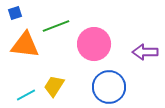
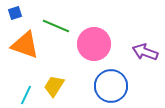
green line: rotated 44 degrees clockwise
orange triangle: rotated 12 degrees clockwise
purple arrow: rotated 20 degrees clockwise
blue circle: moved 2 px right, 1 px up
cyan line: rotated 36 degrees counterclockwise
